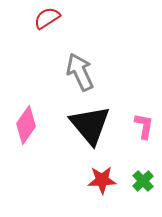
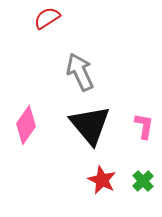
red star: rotated 28 degrees clockwise
